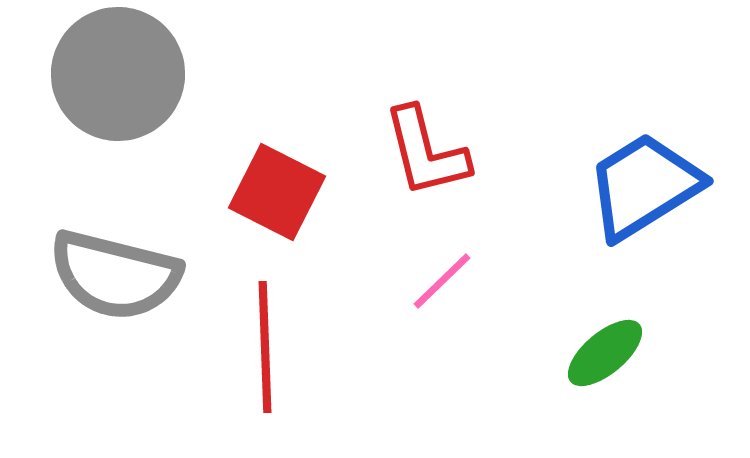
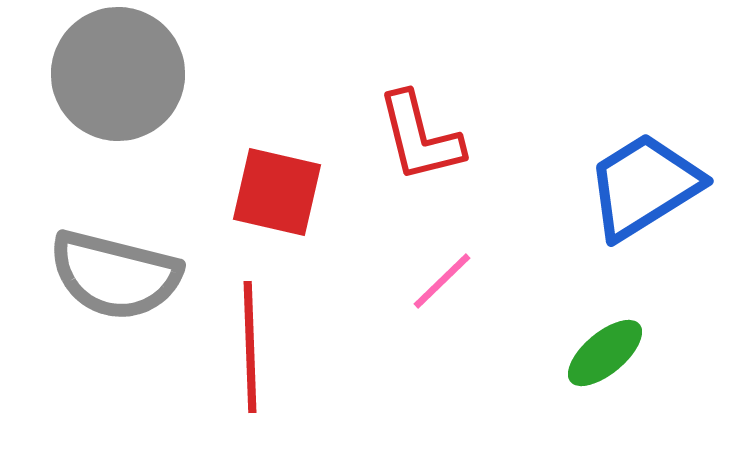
red L-shape: moved 6 px left, 15 px up
red square: rotated 14 degrees counterclockwise
red line: moved 15 px left
